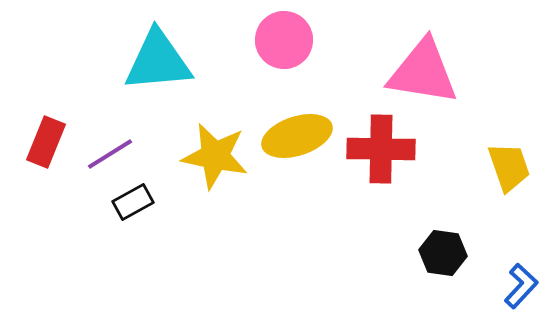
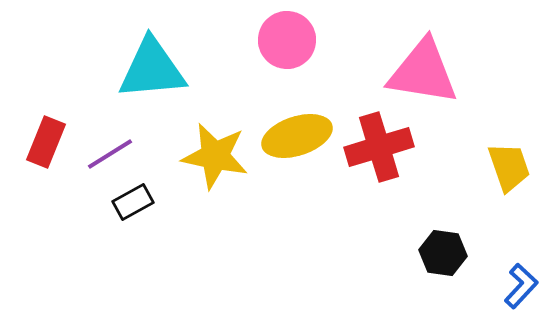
pink circle: moved 3 px right
cyan triangle: moved 6 px left, 8 px down
red cross: moved 2 px left, 2 px up; rotated 18 degrees counterclockwise
